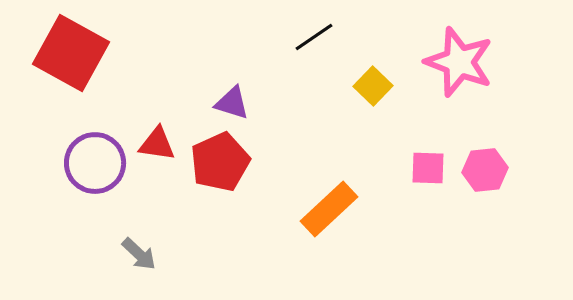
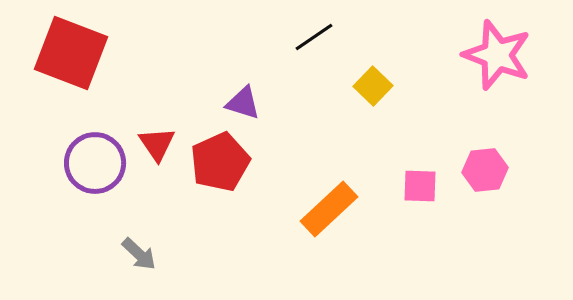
red square: rotated 8 degrees counterclockwise
pink star: moved 38 px right, 7 px up
purple triangle: moved 11 px right
red triangle: rotated 48 degrees clockwise
pink square: moved 8 px left, 18 px down
